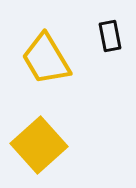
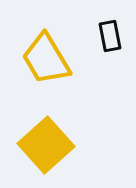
yellow square: moved 7 px right
